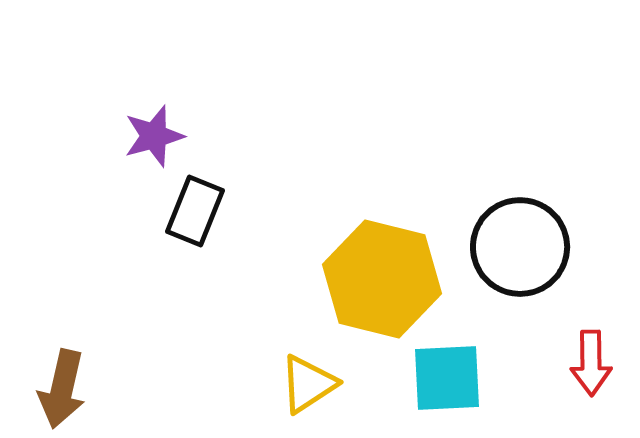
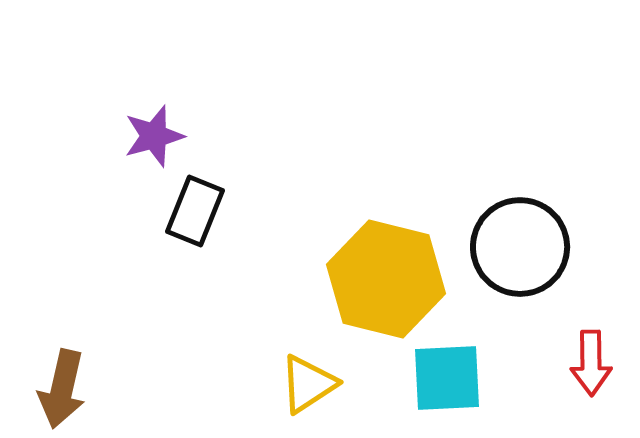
yellow hexagon: moved 4 px right
